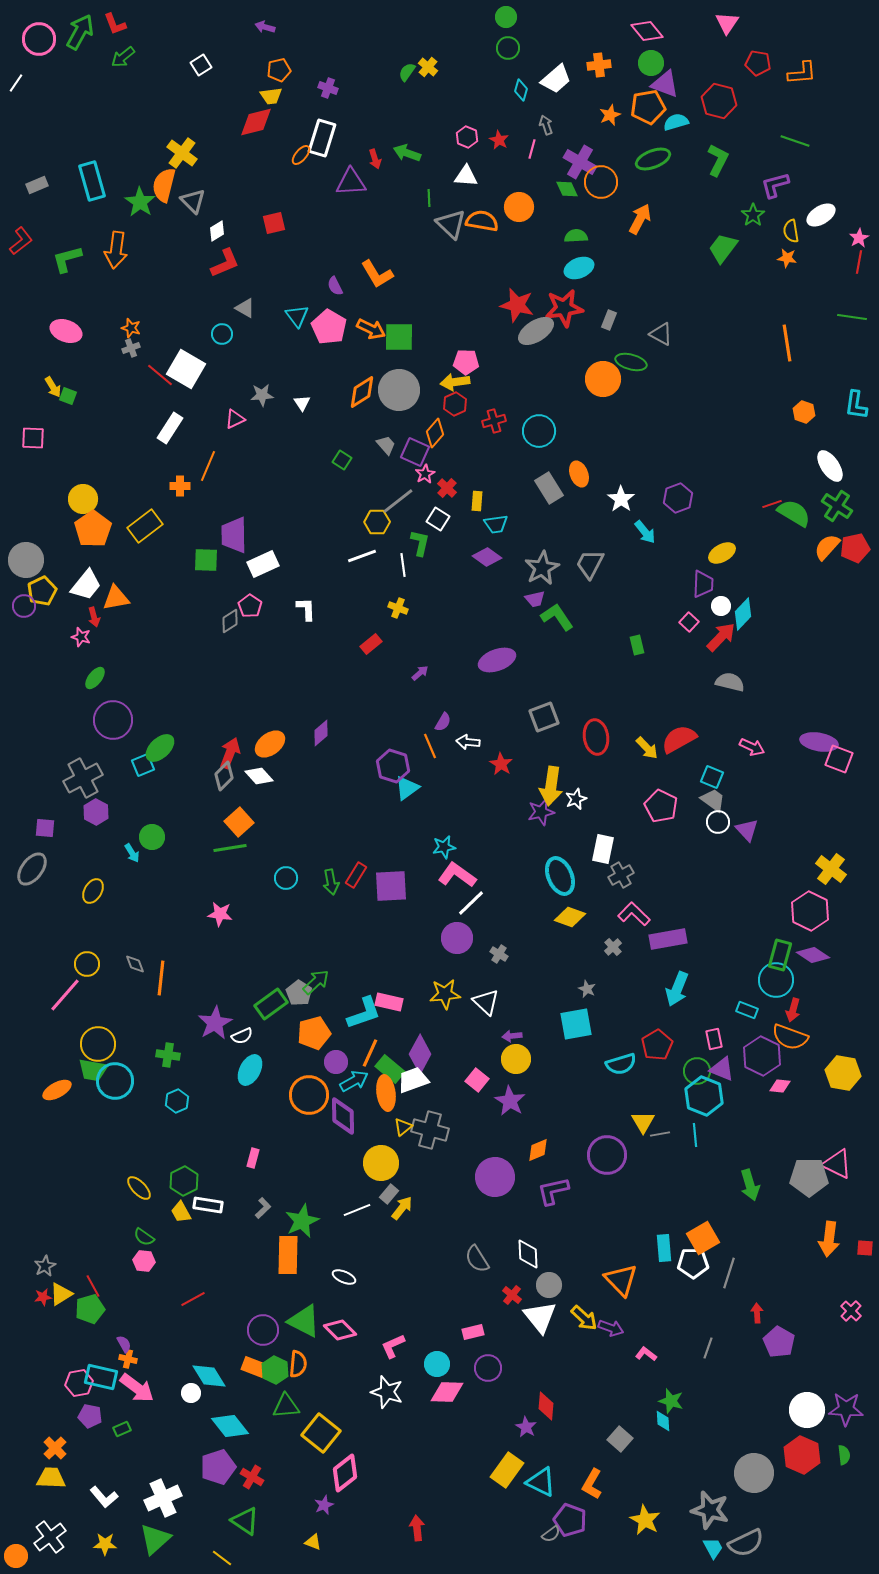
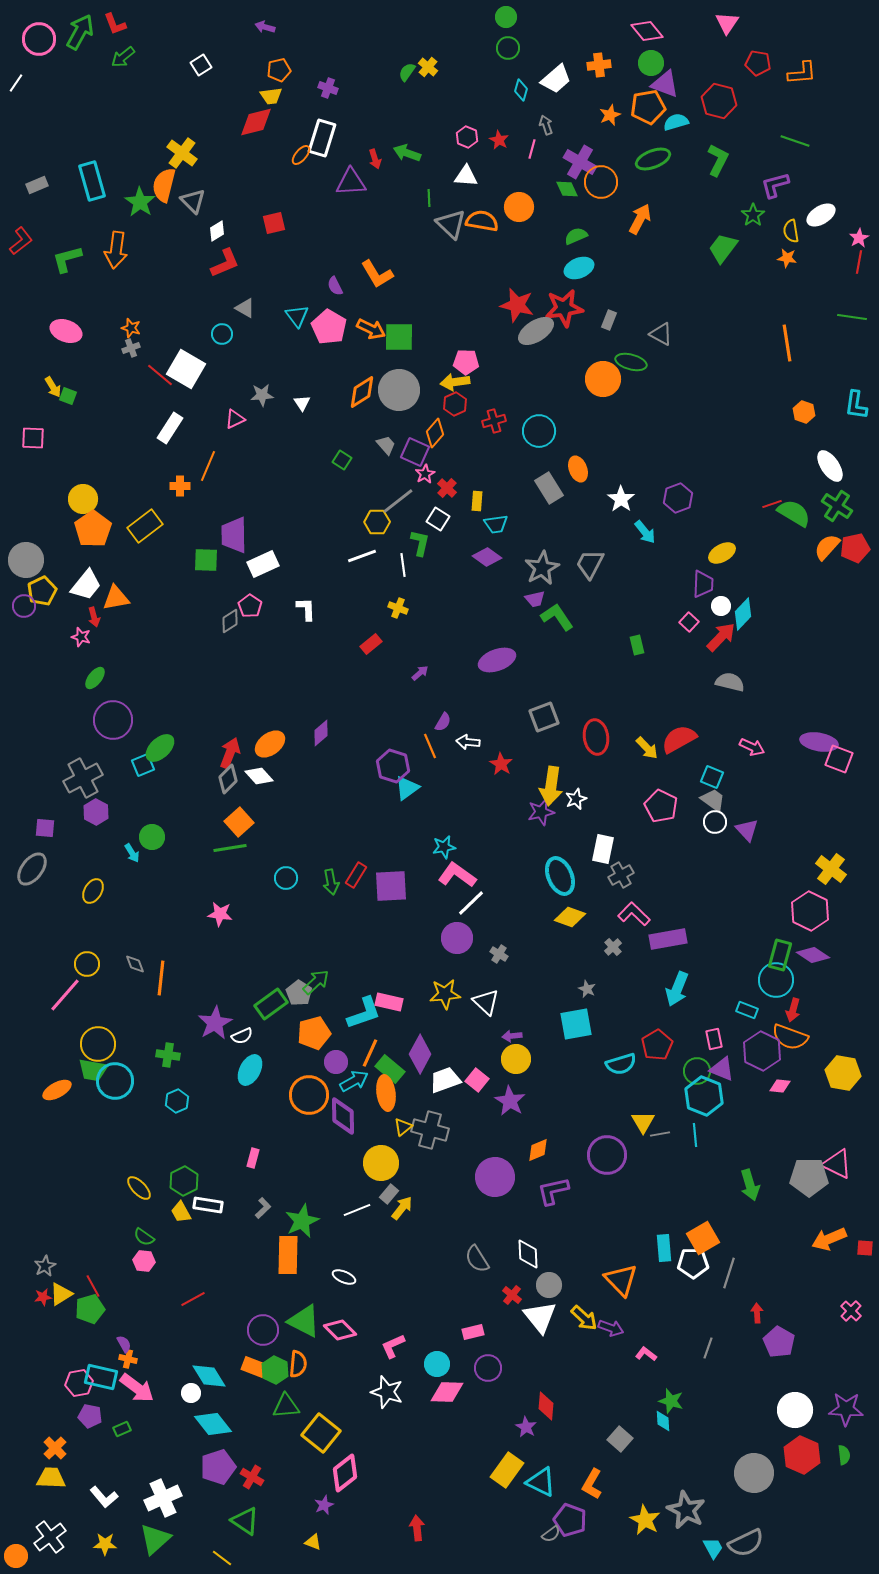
green semicircle at (576, 236): rotated 20 degrees counterclockwise
orange ellipse at (579, 474): moved 1 px left, 5 px up
gray diamond at (224, 776): moved 4 px right, 3 px down
white circle at (718, 822): moved 3 px left
purple hexagon at (762, 1056): moved 5 px up
white trapezoid at (413, 1080): moved 32 px right
orange arrow at (829, 1239): rotated 60 degrees clockwise
white circle at (807, 1410): moved 12 px left
cyan diamond at (230, 1426): moved 17 px left, 2 px up
gray star at (710, 1510): moved 24 px left; rotated 12 degrees clockwise
